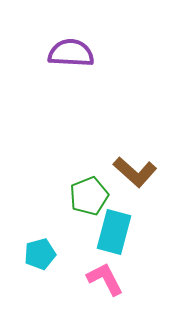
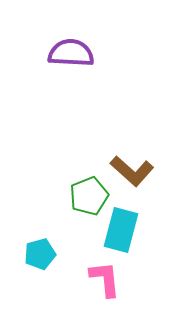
brown L-shape: moved 3 px left, 1 px up
cyan rectangle: moved 7 px right, 2 px up
pink L-shape: rotated 21 degrees clockwise
